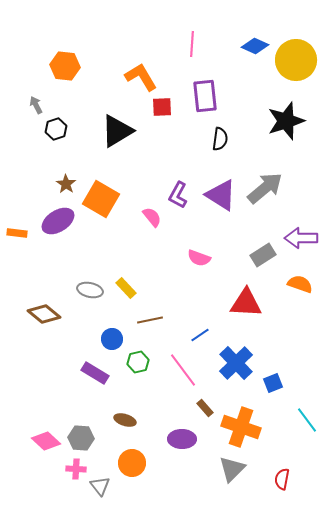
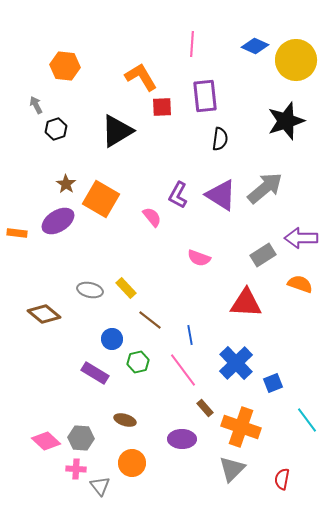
brown line at (150, 320): rotated 50 degrees clockwise
blue line at (200, 335): moved 10 px left; rotated 66 degrees counterclockwise
